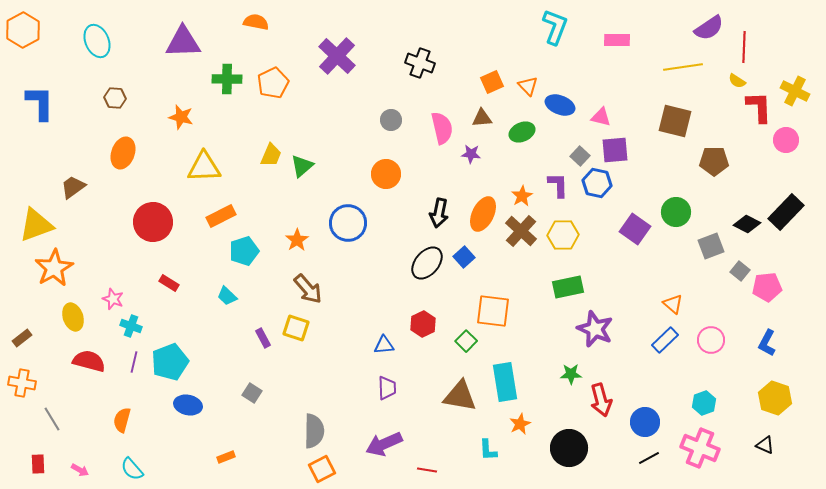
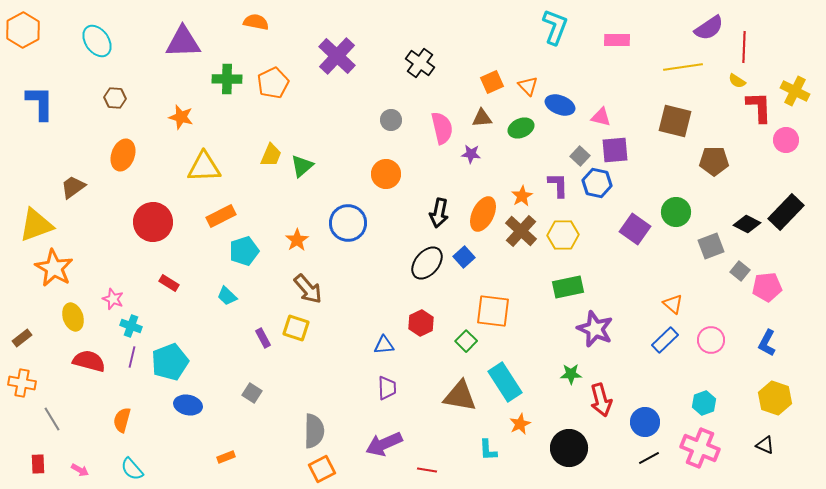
cyan ellipse at (97, 41): rotated 12 degrees counterclockwise
black cross at (420, 63): rotated 16 degrees clockwise
green ellipse at (522, 132): moved 1 px left, 4 px up
orange ellipse at (123, 153): moved 2 px down
orange star at (54, 268): rotated 12 degrees counterclockwise
red hexagon at (423, 324): moved 2 px left, 1 px up
purple line at (134, 362): moved 2 px left, 5 px up
cyan rectangle at (505, 382): rotated 24 degrees counterclockwise
